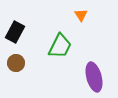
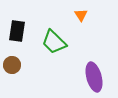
black rectangle: moved 2 px right, 1 px up; rotated 20 degrees counterclockwise
green trapezoid: moved 6 px left, 4 px up; rotated 108 degrees clockwise
brown circle: moved 4 px left, 2 px down
